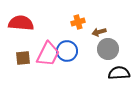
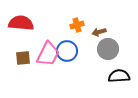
orange cross: moved 1 px left, 3 px down
black semicircle: moved 3 px down
